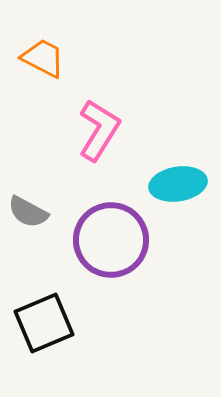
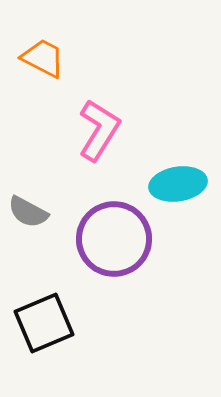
purple circle: moved 3 px right, 1 px up
